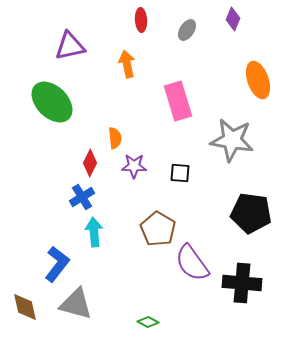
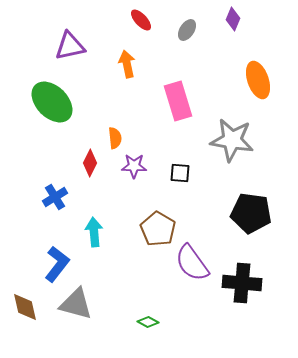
red ellipse: rotated 40 degrees counterclockwise
blue cross: moved 27 px left
